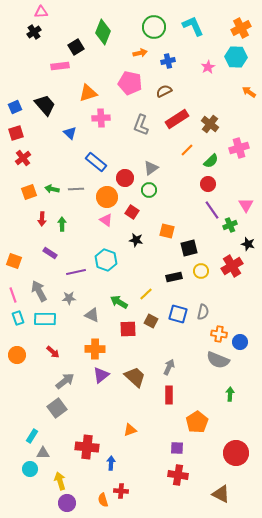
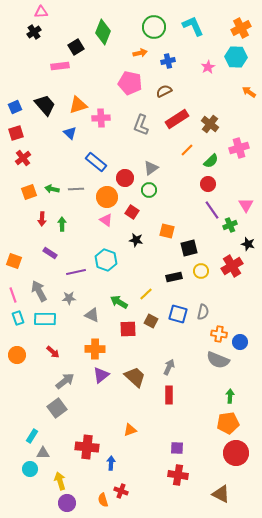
orange triangle at (88, 93): moved 10 px left, 12 px down
green arrow at (230, 394): moved 2 px down
orange pentagon at (197, 422): moved 31 px right, 1 px down; rotated 25 degrees clockwise
red cross at (121, 491): rotated 16 degrees clockwise
